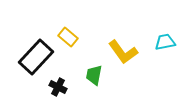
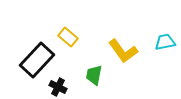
yellow L-shape: moved 1 px up
black rectangle: moved 1 px right, 3 px down
